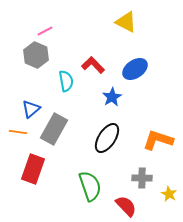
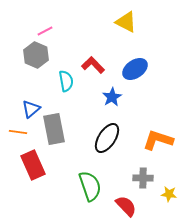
gray rectangle: rotated 40 degrees counterclockwise
red rectangle: moved 4 px up; rotated 44 degrees counterclockwise
gray cross: moved 1 px right
yellow star: rotated 21 degrees counterclockwise
